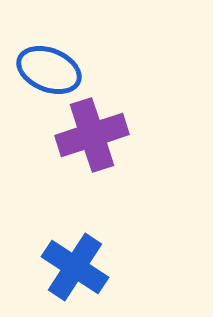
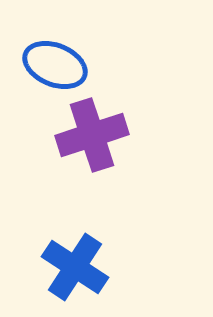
blue ellipse: moved 6 px right, 5 px up
